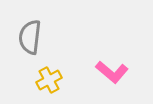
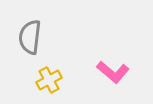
pink L-shape: moved 1 px right
